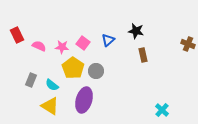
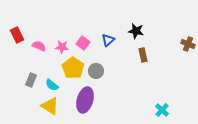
purple ellipse: moved 1 px right
